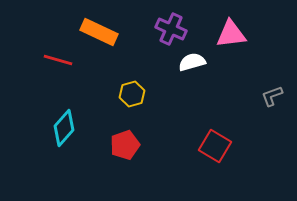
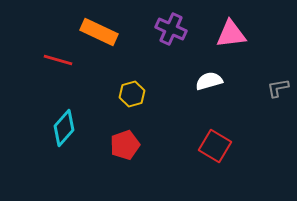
white semicircle: moved 17 px right, 19 px down
gray L-shape: moved 6 px right, 8 px up; rotated 10 degrees clockwise
